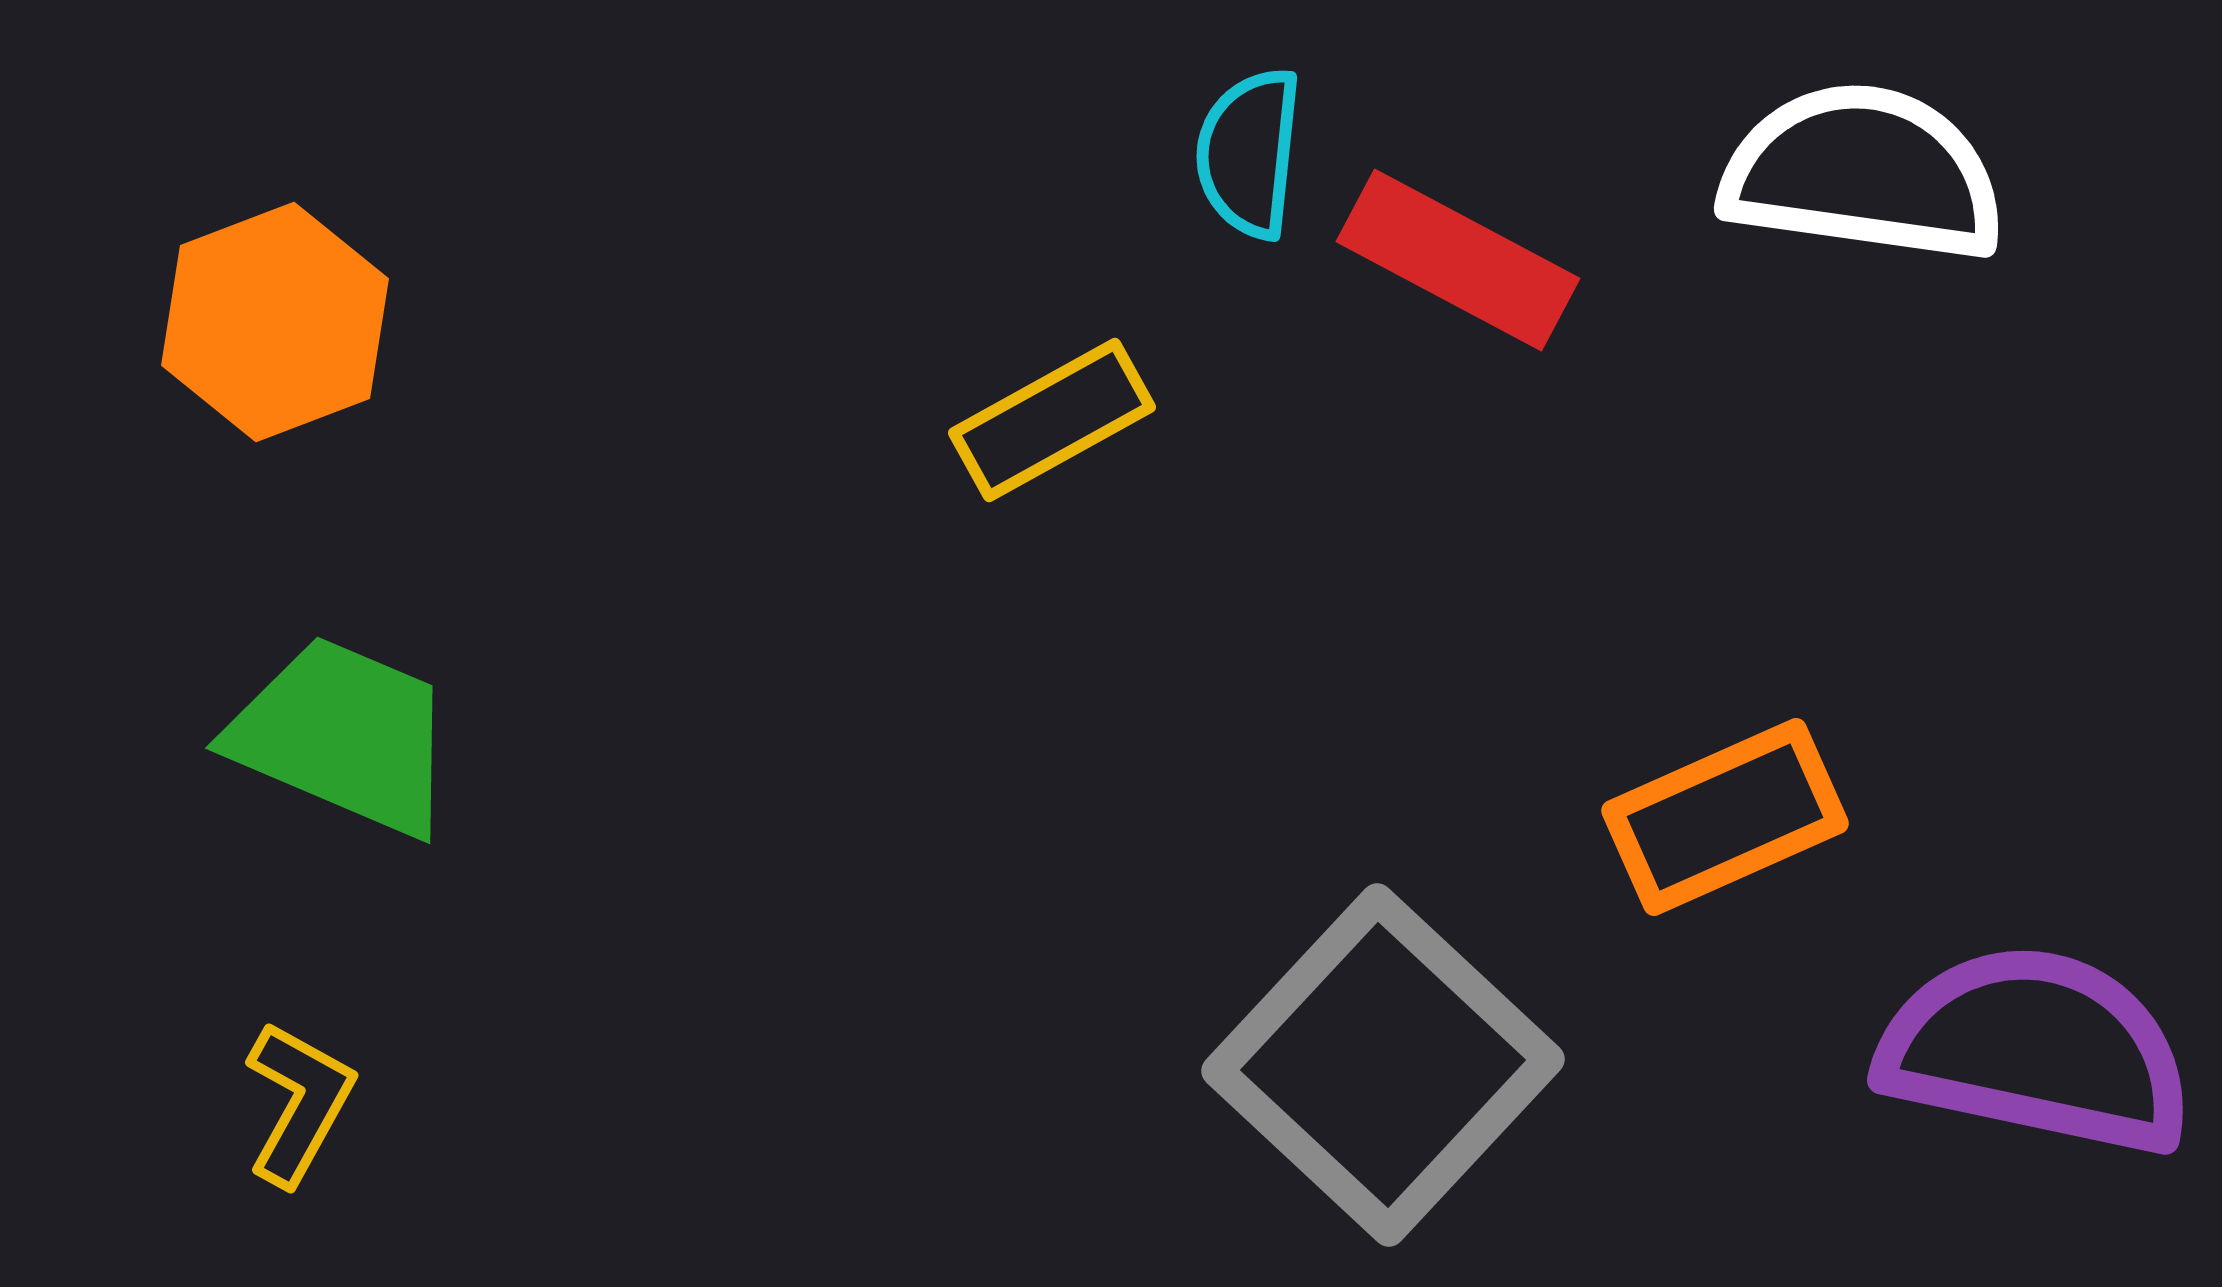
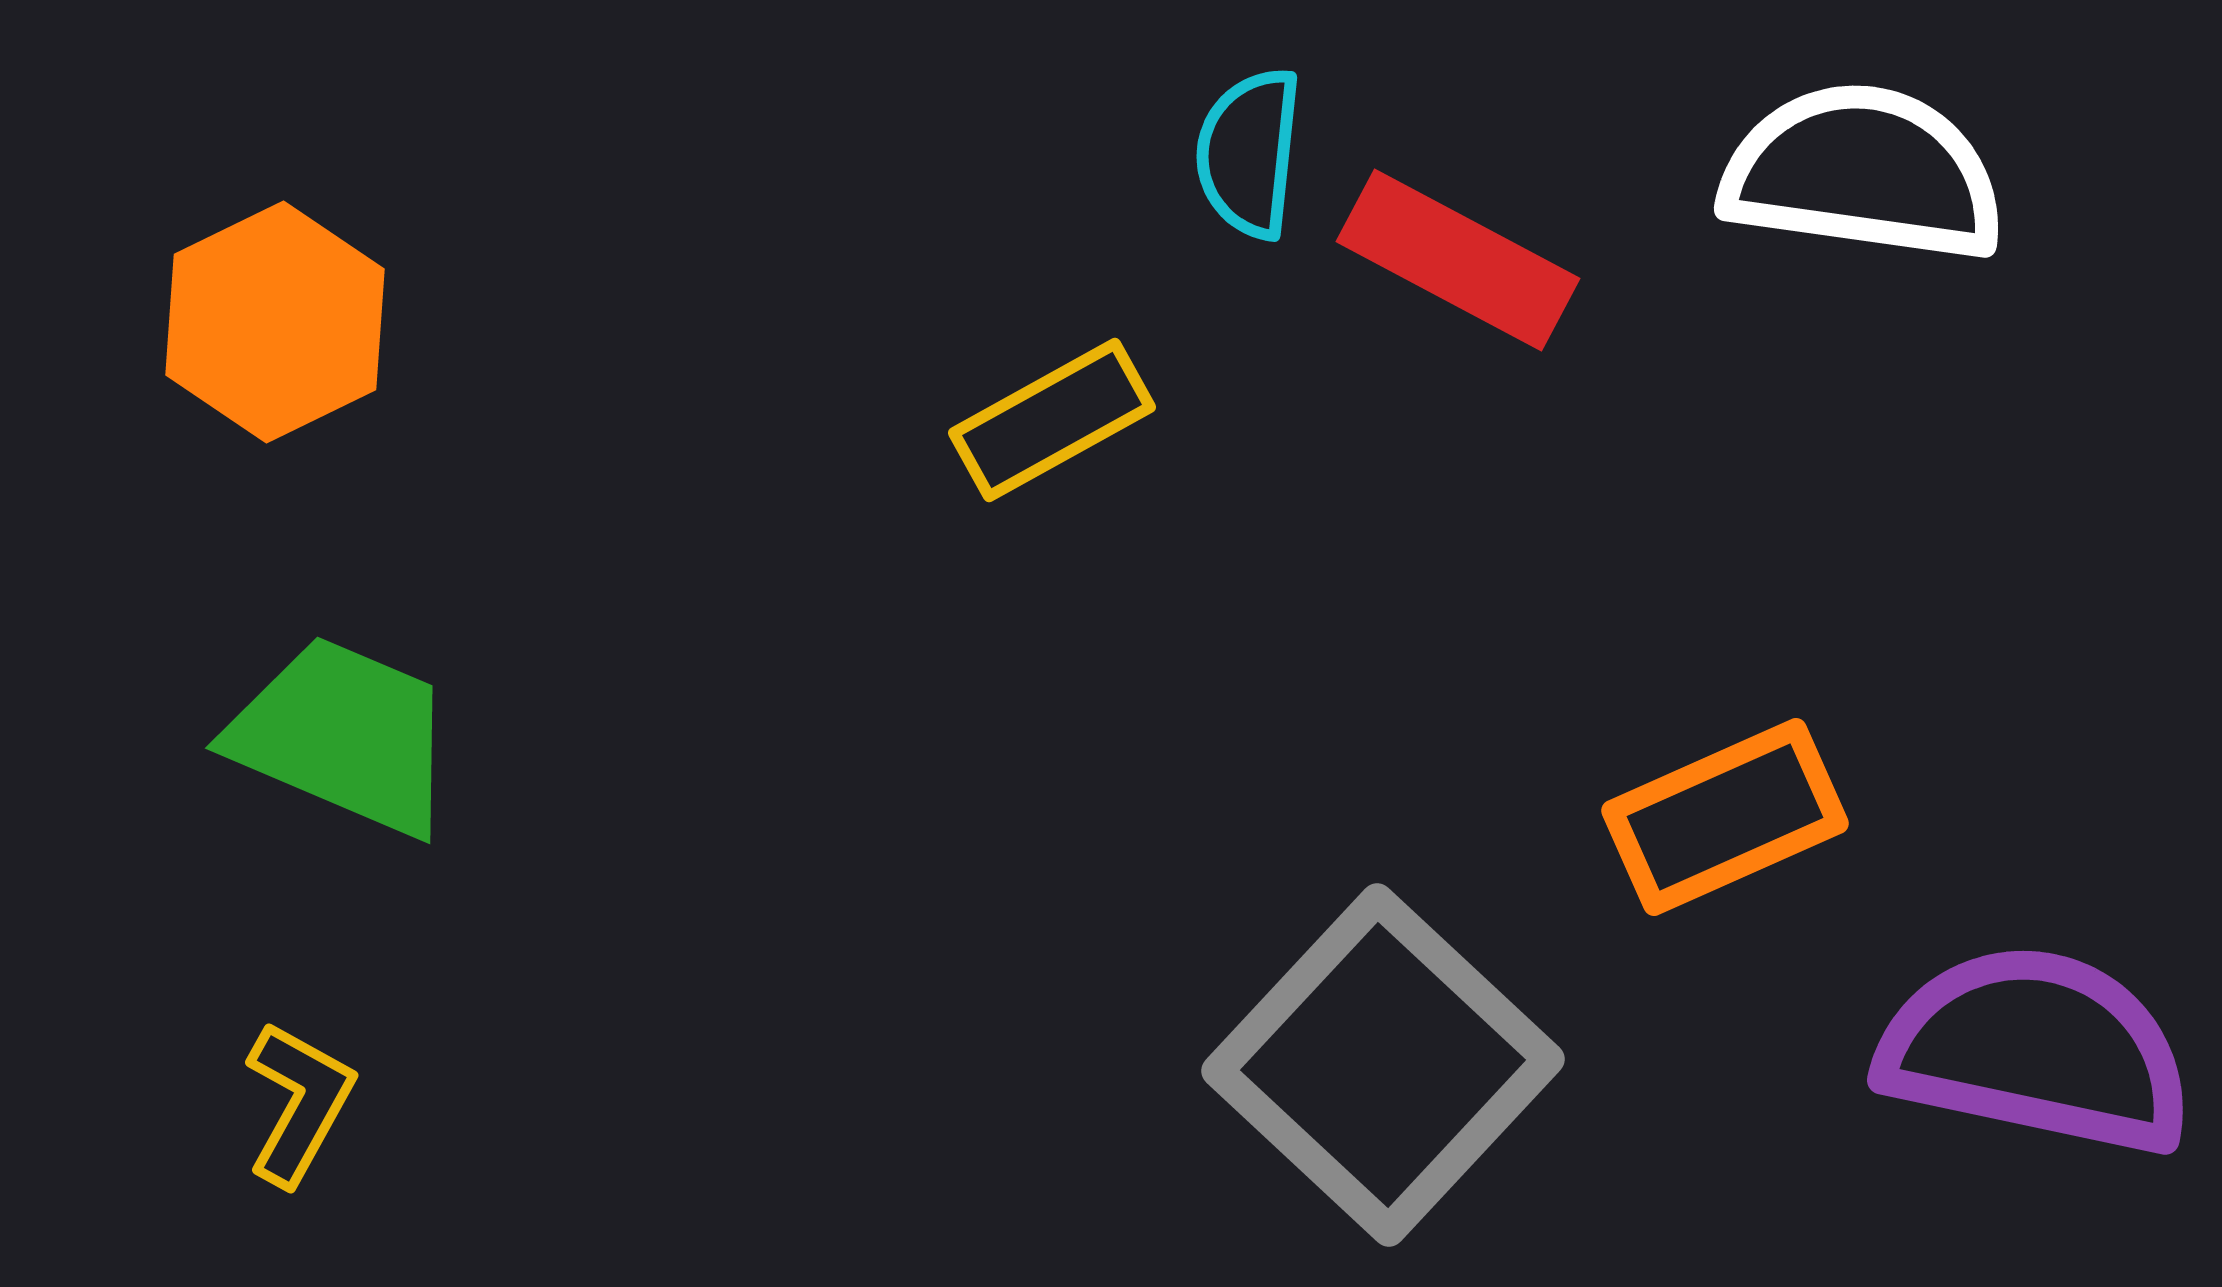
orange hexagon: rotated 5 degrees counterclockwise
